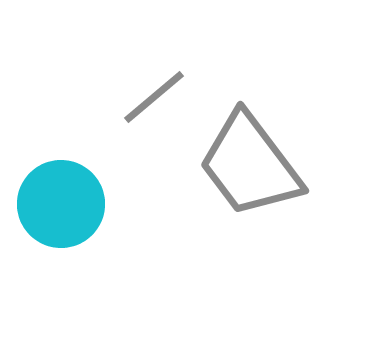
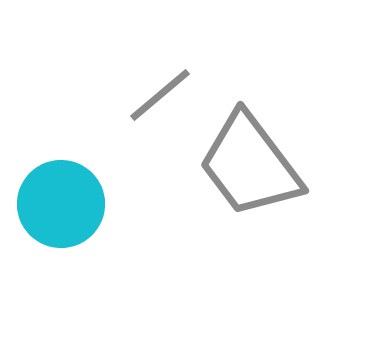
gray line: moved 6 px right, 2 px up
